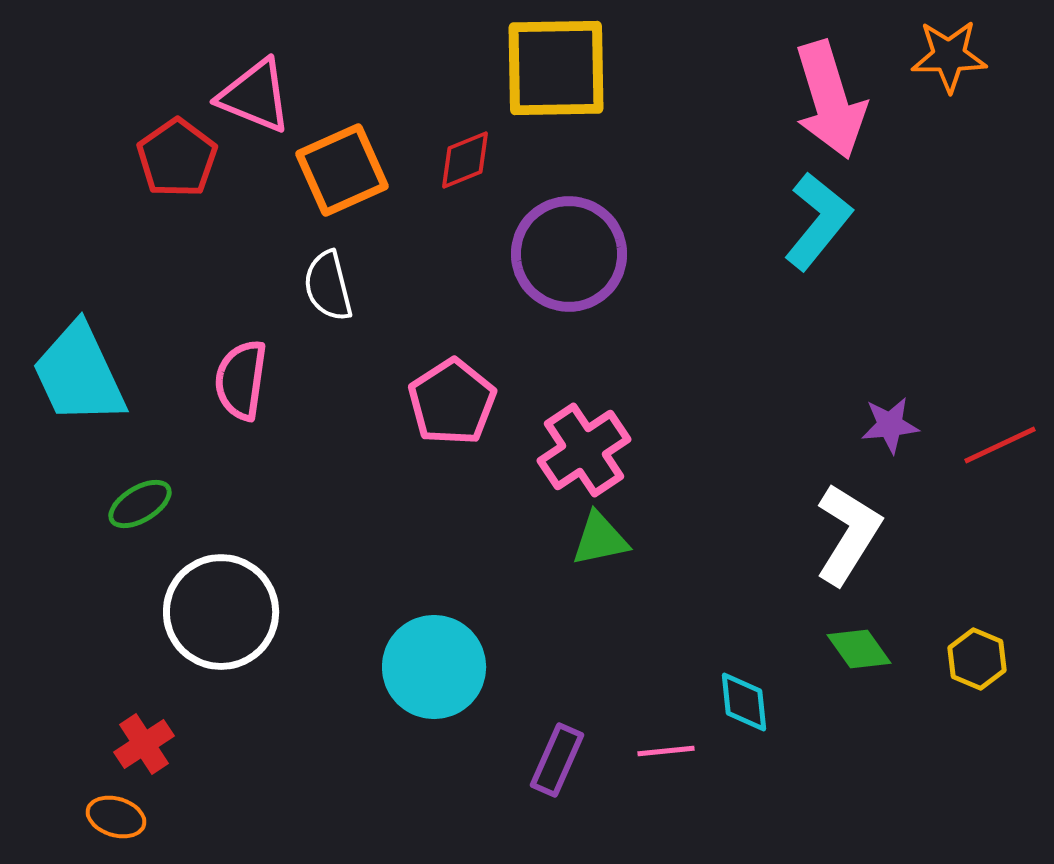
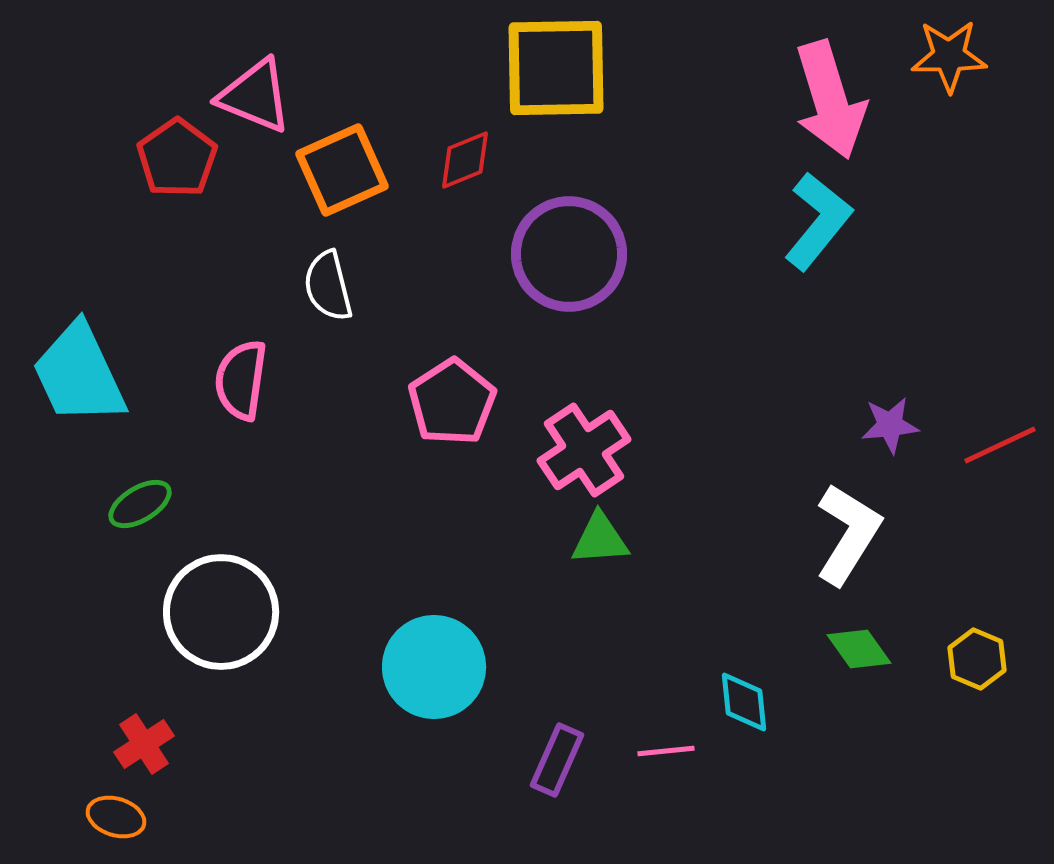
green triangle: rotated 8 degrees clockwise
